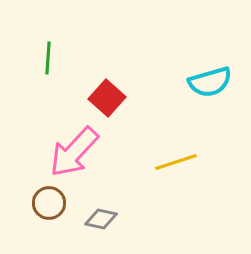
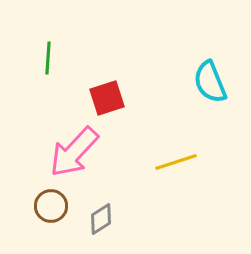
cyan semicircle: rotated 84 degrees clockwise
red square: rotated 30 degrees clockwise
brown circle: moved 2 px right, 3 px down
gray diamond: rotated 44 degrees counterclockwise
